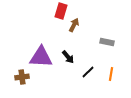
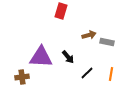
brown arrow: moved 15 px right, 10 px down; rotated 48 degrees clockwise
black line: moved 1 px left, 1 px down
